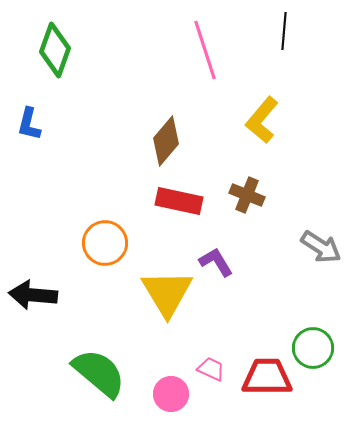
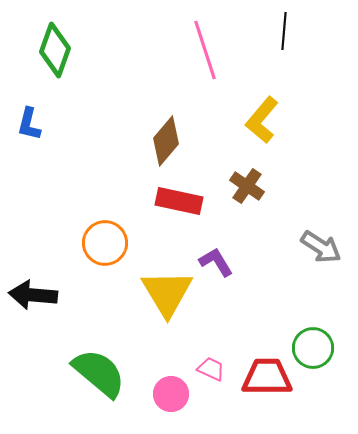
brown cross: moved 9 px up; rotated 12 degrees clockwise
